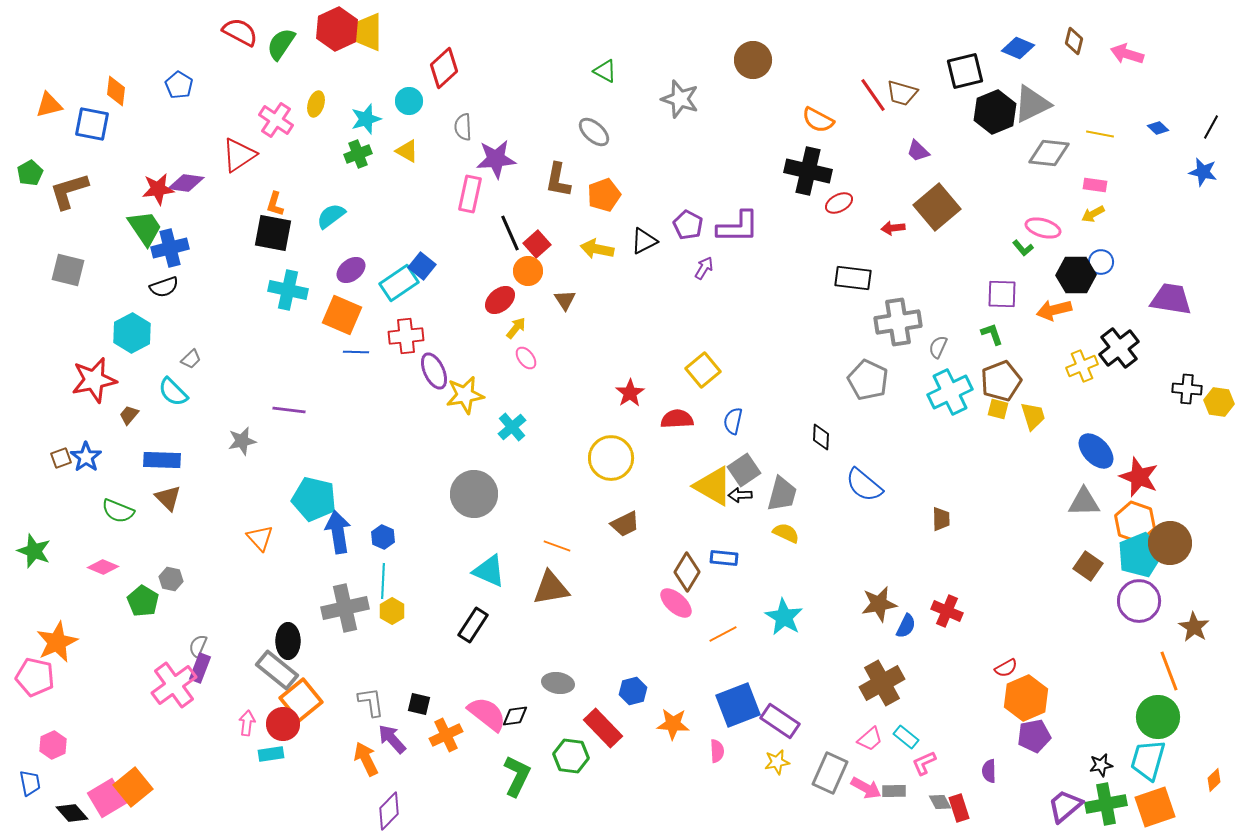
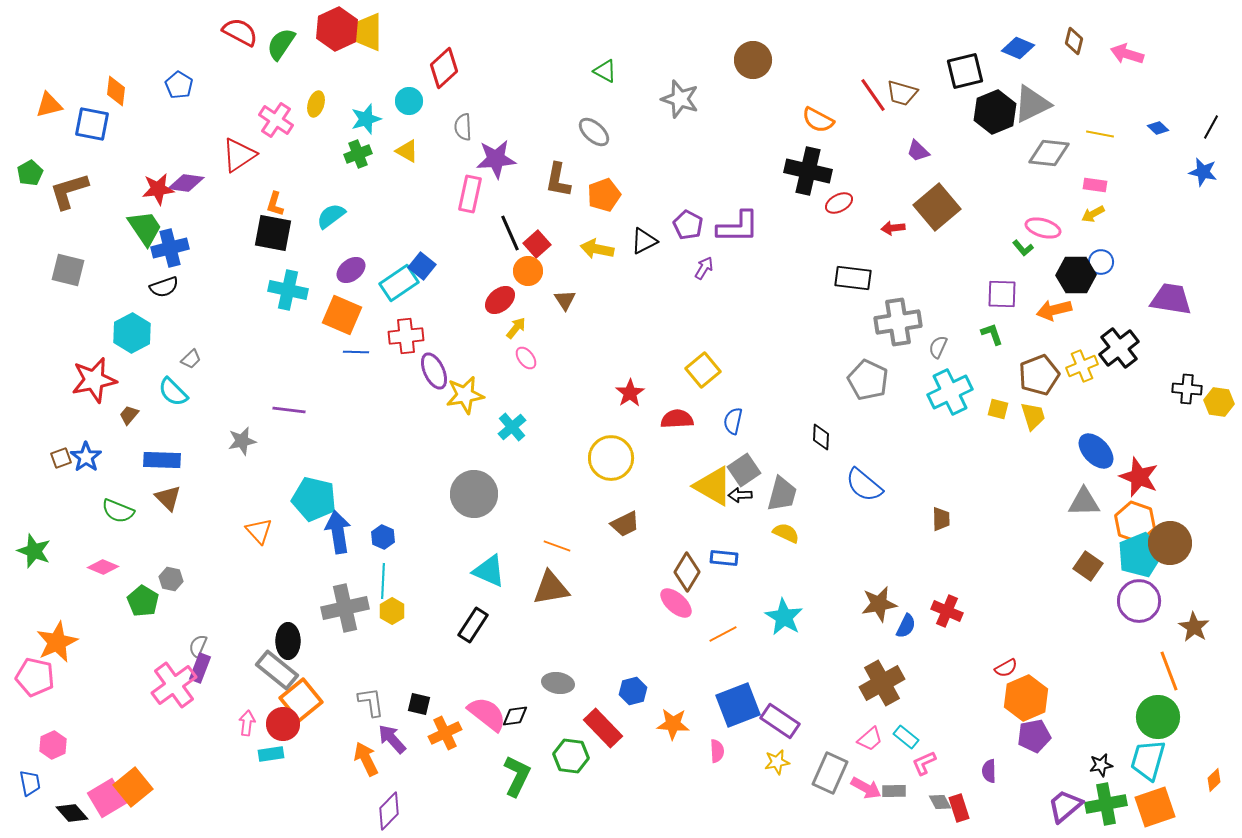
brown pentagon at (1001, 381): moved 38 px right, 6 px up
orange triangle at (260, 538): moved 1 px left, 7 px up
orange cross at (446, 735): moved 1 px left, 2 px up
